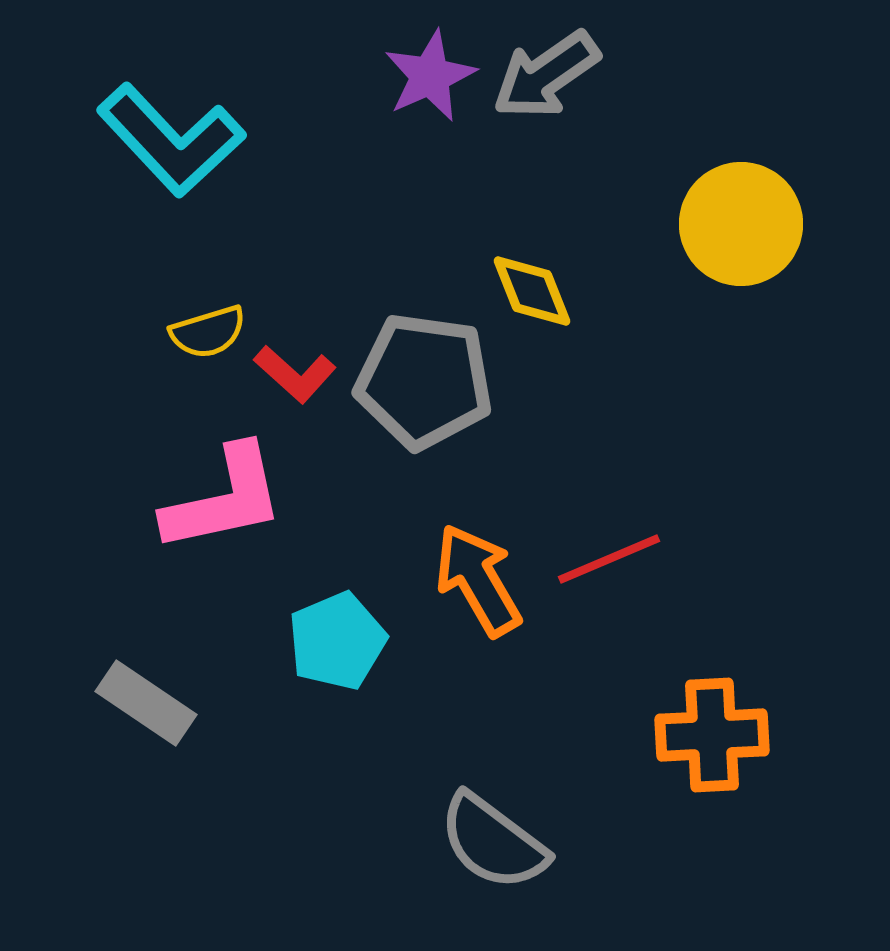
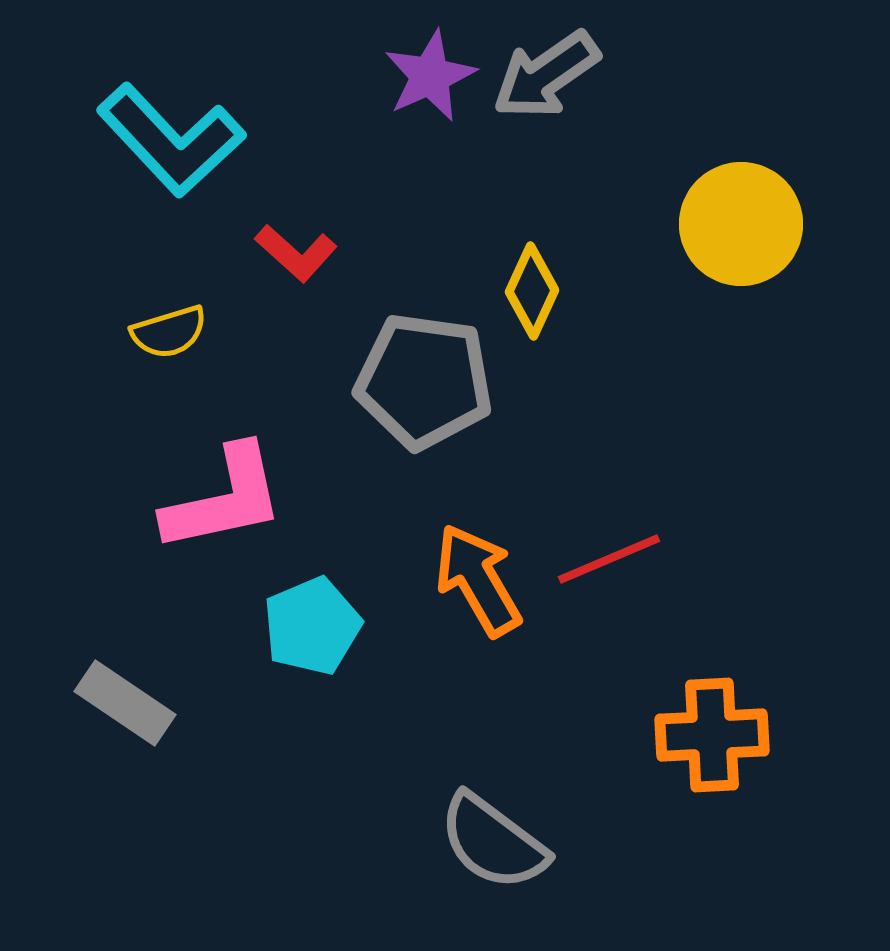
yellow diamond: rotated 46 degrees clockwise
yellow semicircle: moved 39 px left
red L-shape: moved 1 px right, 121 px up
cyan pentagon: moved 25 px left, 15 px up
gray rectangle: moved 21 px left
